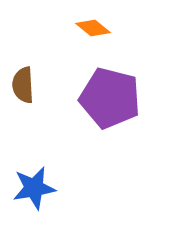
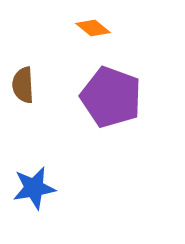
purple pentagon: moved 1 px right, 1 px up; rotated 6 degrees clockwise
